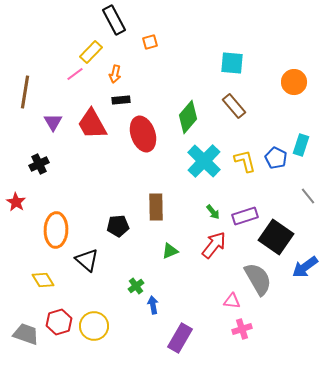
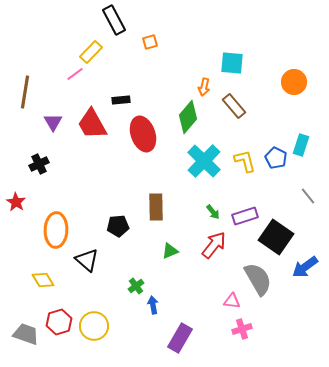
orange arrow at (115, 74): moved 89 px right, 13 px down
